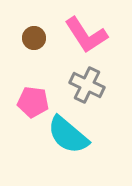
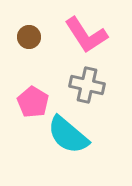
brown circle: moved 5 px left, 1 px up
gray cross: rotated 12 degrees counterclockwise
pink pentagon: rotated 24 degrees clockwise
